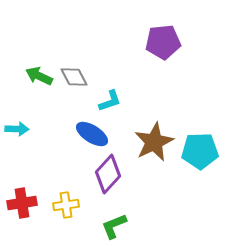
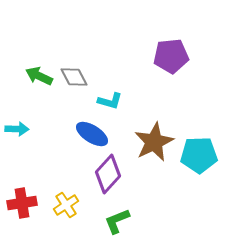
purple pentagon: moved 8 px right, 14 px down
cyan L-shape: rotated 35 degrees clockwise
cyan pentagon: moved 1 px left, 4 px down
yellow cross: rotated 25 degrees counterclockwise
green L-shape: moved 3 px right, 5 px up
